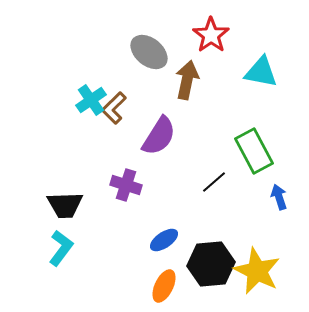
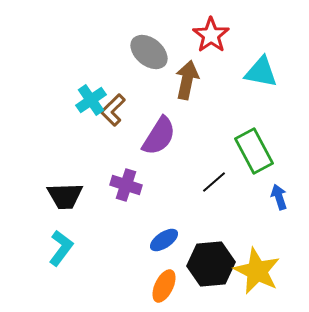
brown L-shape: moved 1 px left, 2 px down
black trapezoid: moved 9 px up
